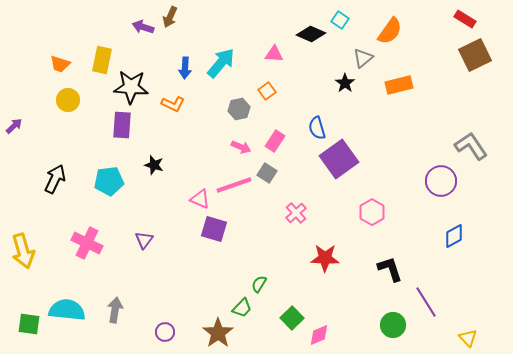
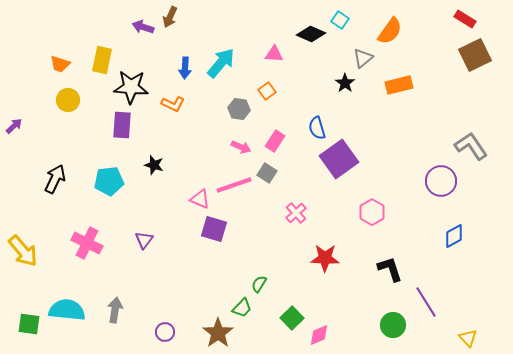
gray hexagon at (239, 109): rotated 20 degrees clockwise
yellow arrow at (23, 251): rotated 24 degrees counterclockwise
